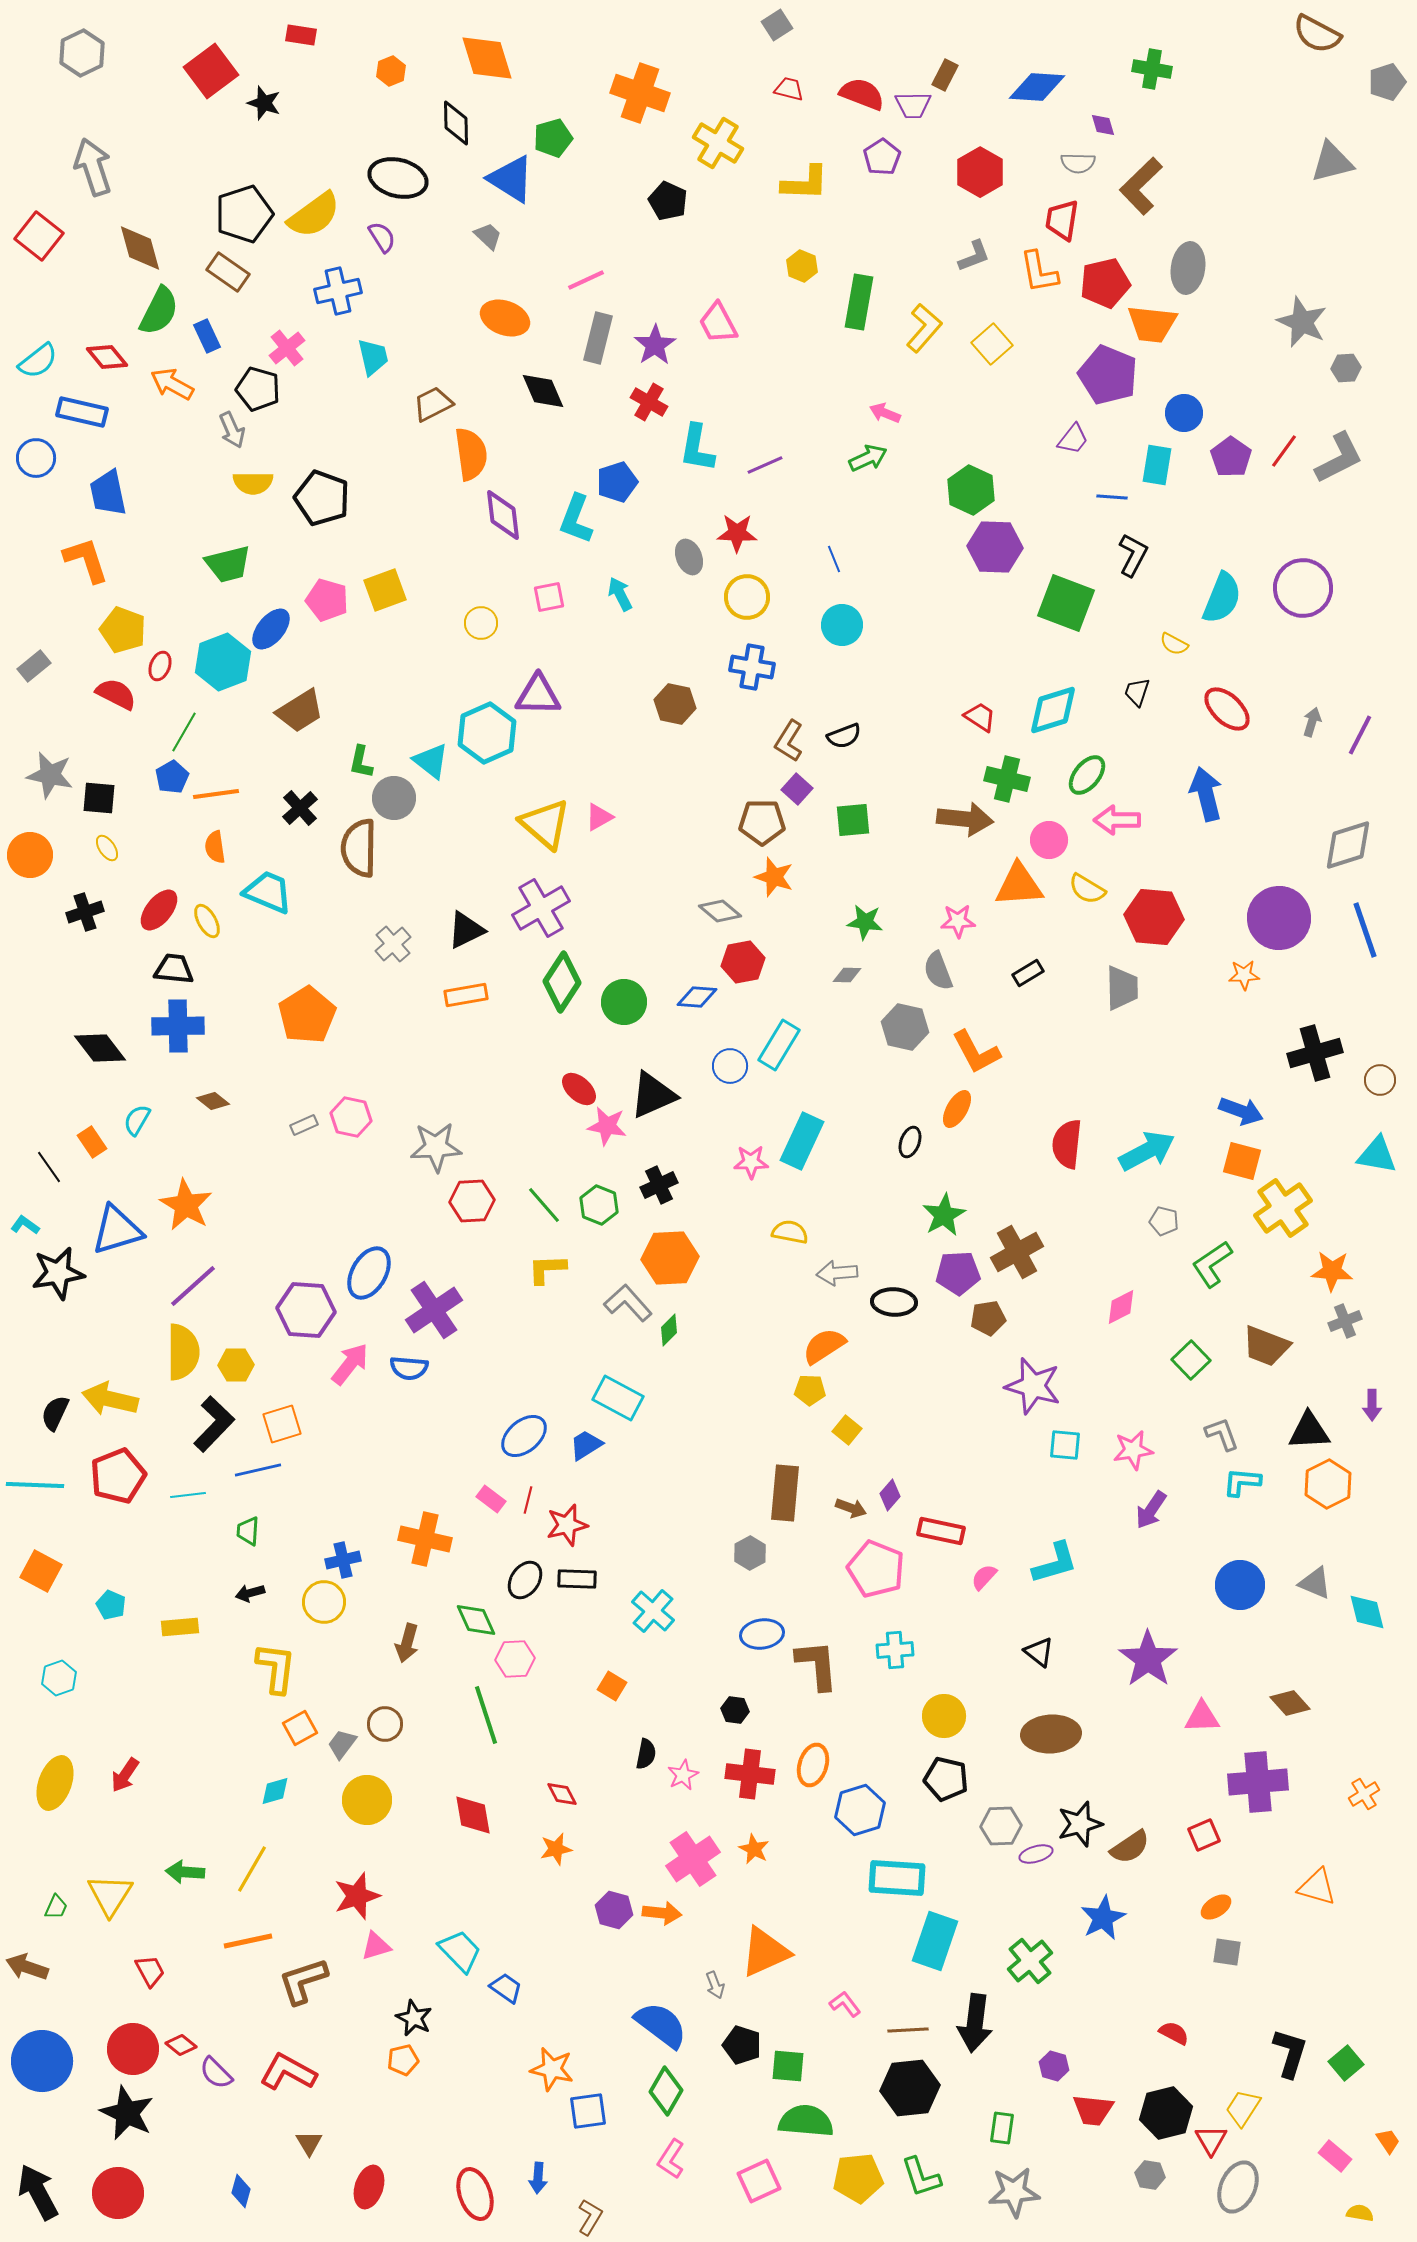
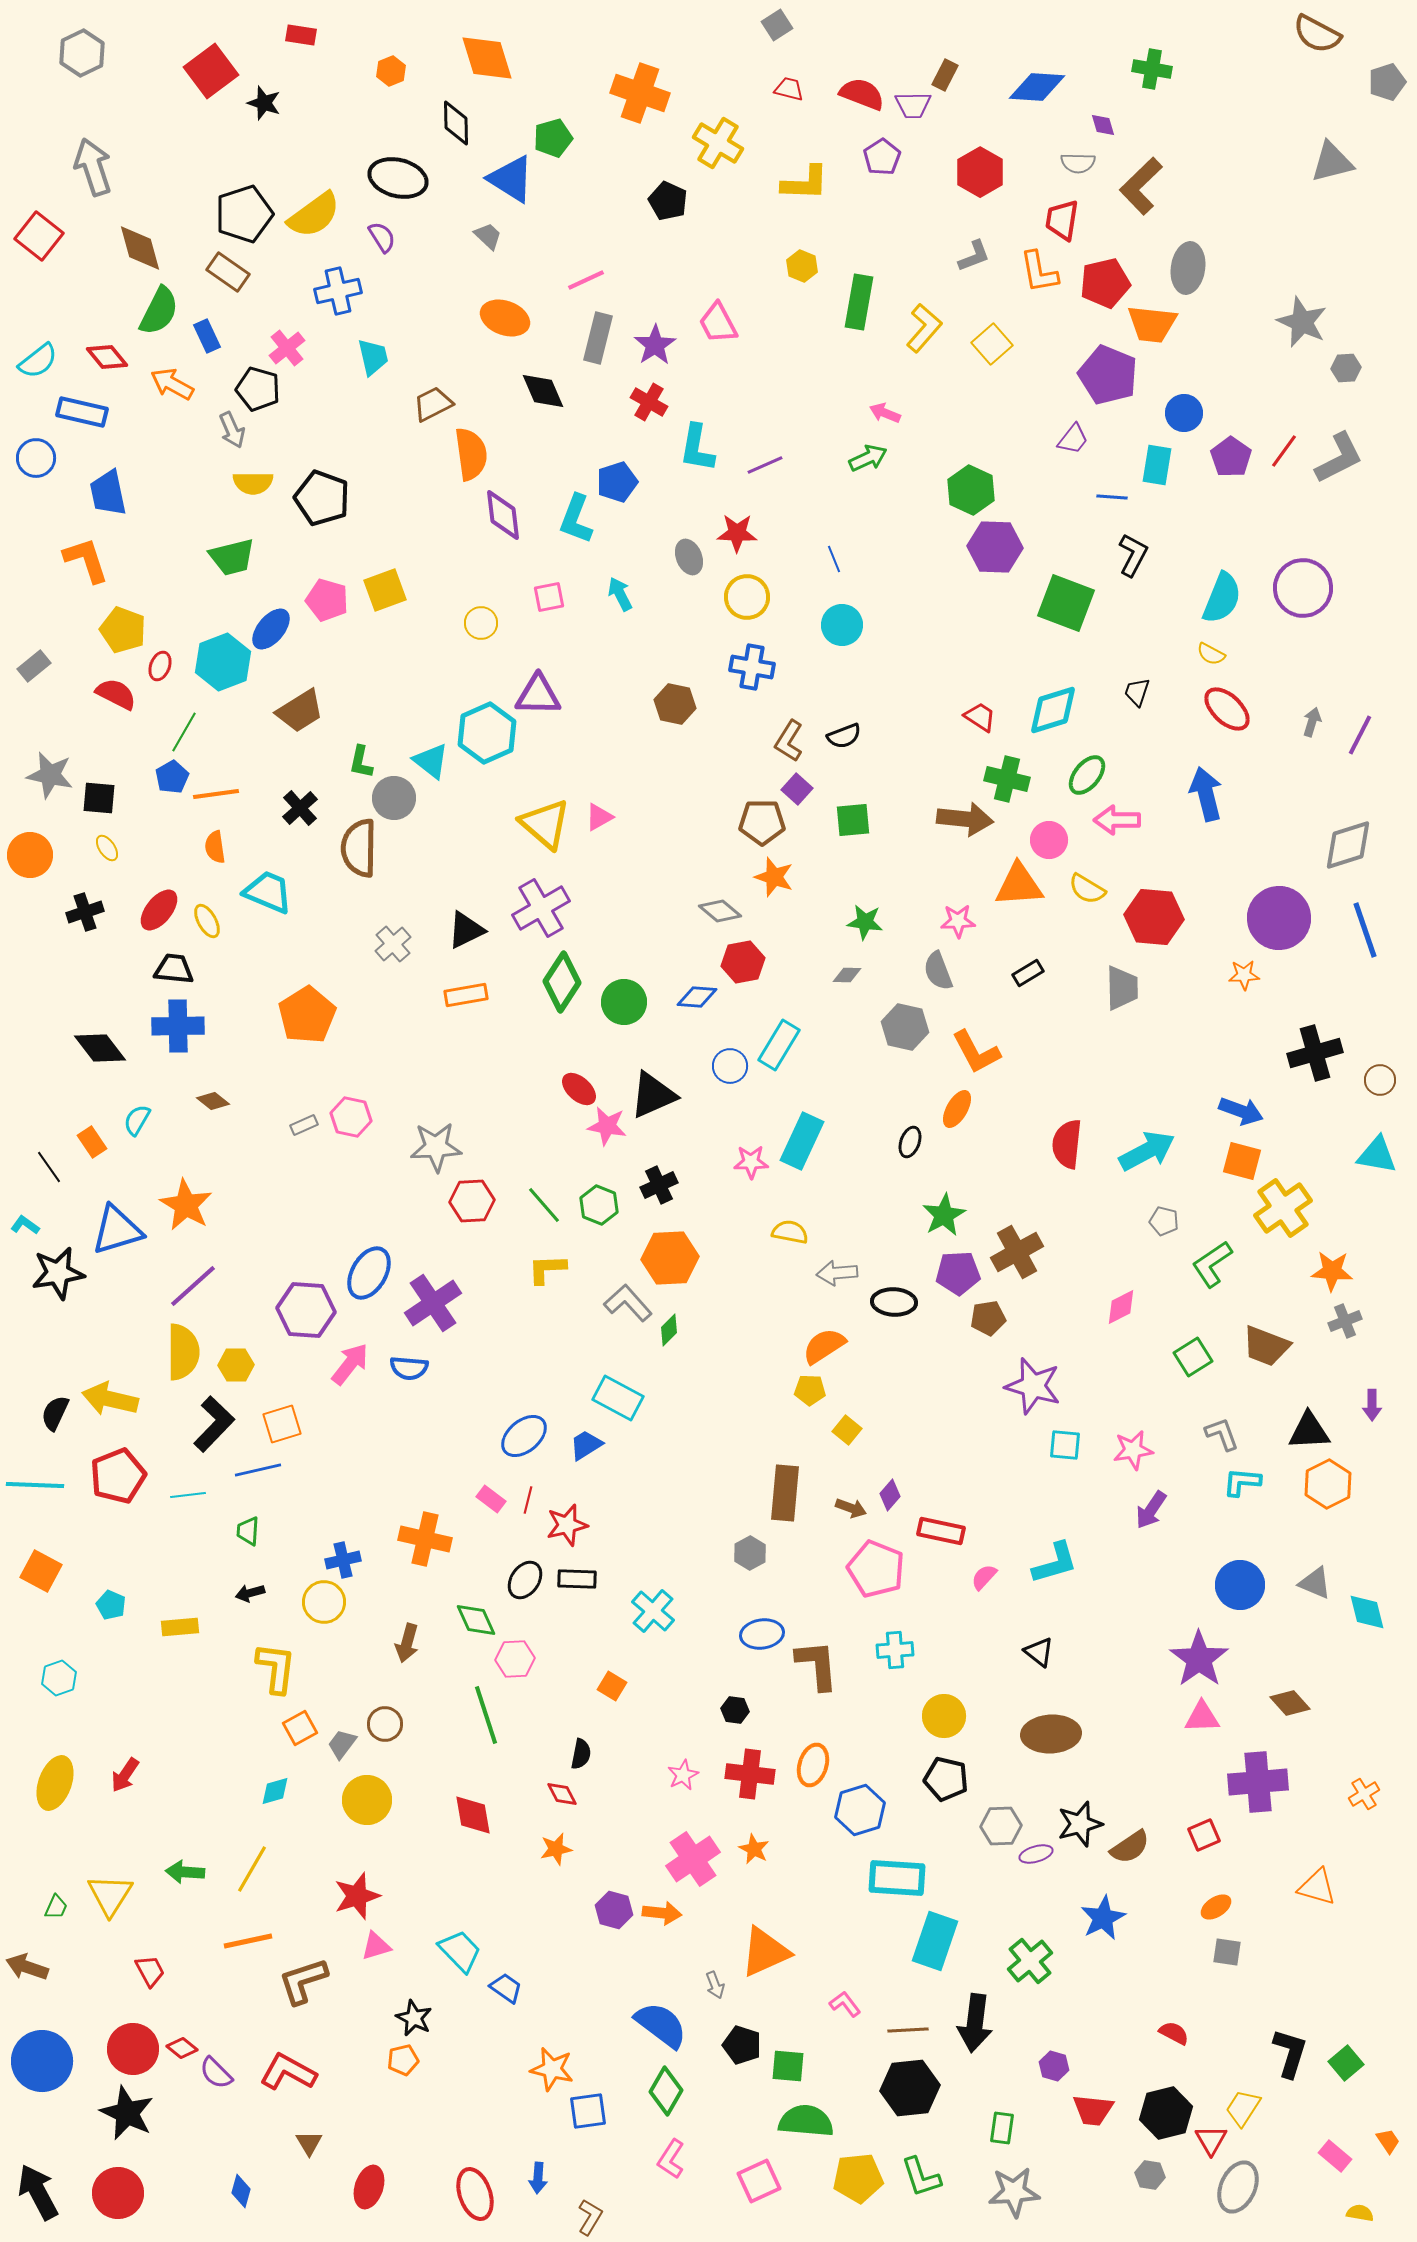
green trapezoid at (228, 564): moved 4 px right, 7 px up
yellow semicircle at (1174, 644): moved 37 px right, 10 px down
purple cross at (434, 1310): moved 1 px left, 7 px up
green square at (1191, 1360): moved 2 px right, 3 px up; rotated 12 degrees clockwise
purple star at (1148, 1659): moved 51 px right
black semicircle at (646, 1754): moved 65 px left
red diamond at (181, 2045): moved 1 px right, 3 px down
